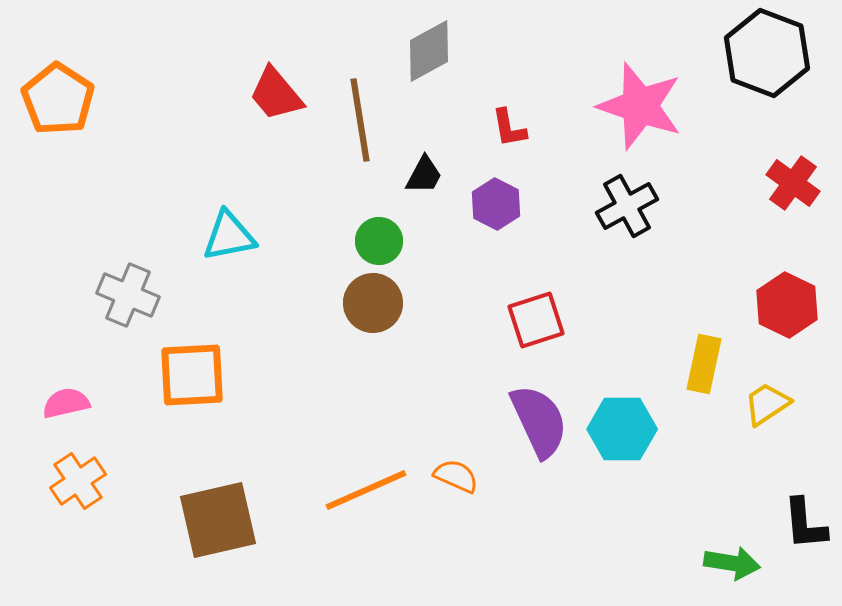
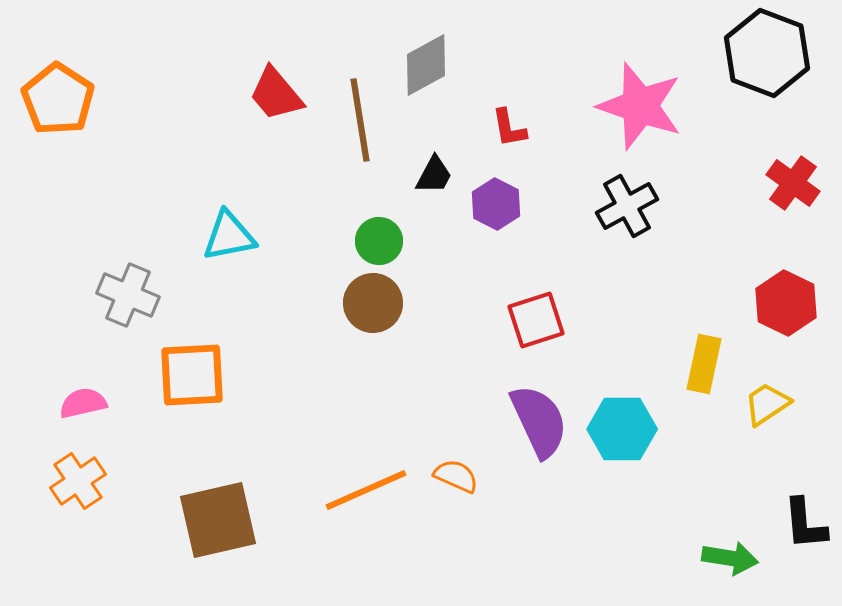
gray diamond: moved 3 px left, 14 px down
black trapezoid: moved 10 px right
red hexagon: moved 1 px left, 2 px up
pink semicircle: moved 17 px right
green arrow: moved 2 px left, 5 px up
